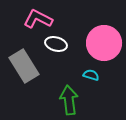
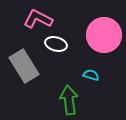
pink circle: moved 8 px up
